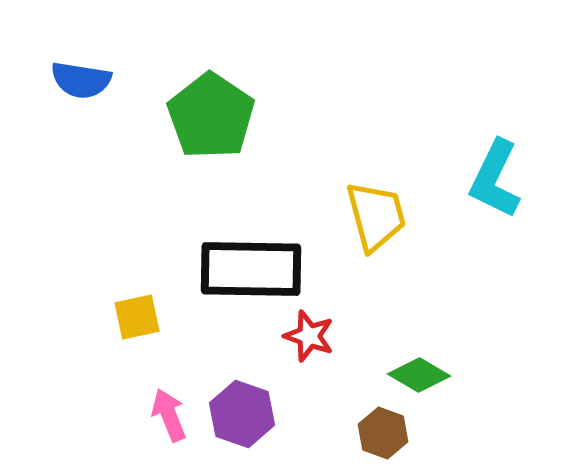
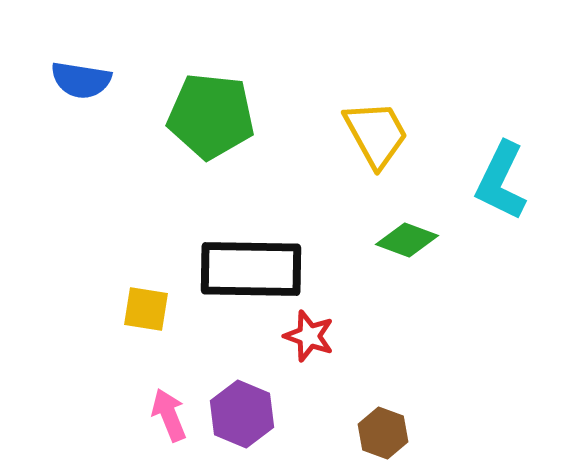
green pentagon: rotated 28 degrees counterclockwise
cyan L-shape: moved 6 px right, 2 px down
yellow trapezoid: moved 82 px up; rotated 14 degrees counterclockwise
yellow square: moved 9 px right, 8 px up; rotated 21 degrees clockwise
green diamond: moved 12 px left, 135 px up; rotated 10 degrees counterclockwise
purple hexagon: rotated 4 degrees clockwise
